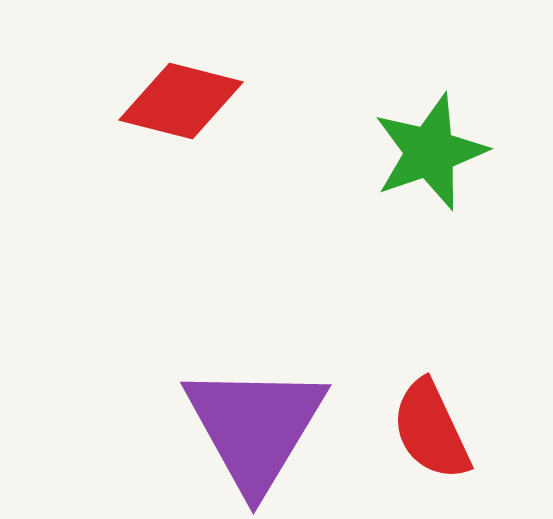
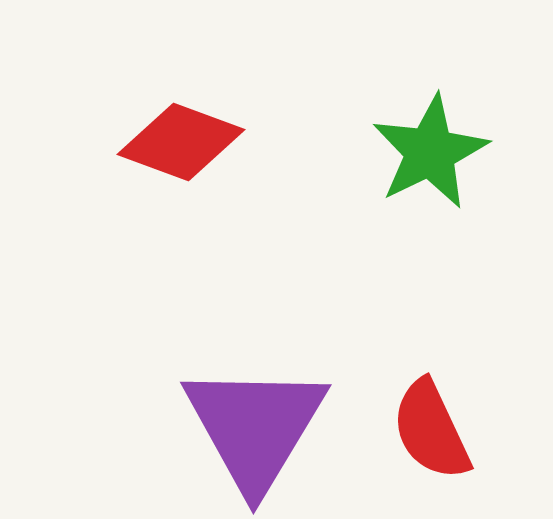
red diamond: moved 41 px down; rotated 6 degrees clockwise
green star: rotated 7 degrees counterclockwise
